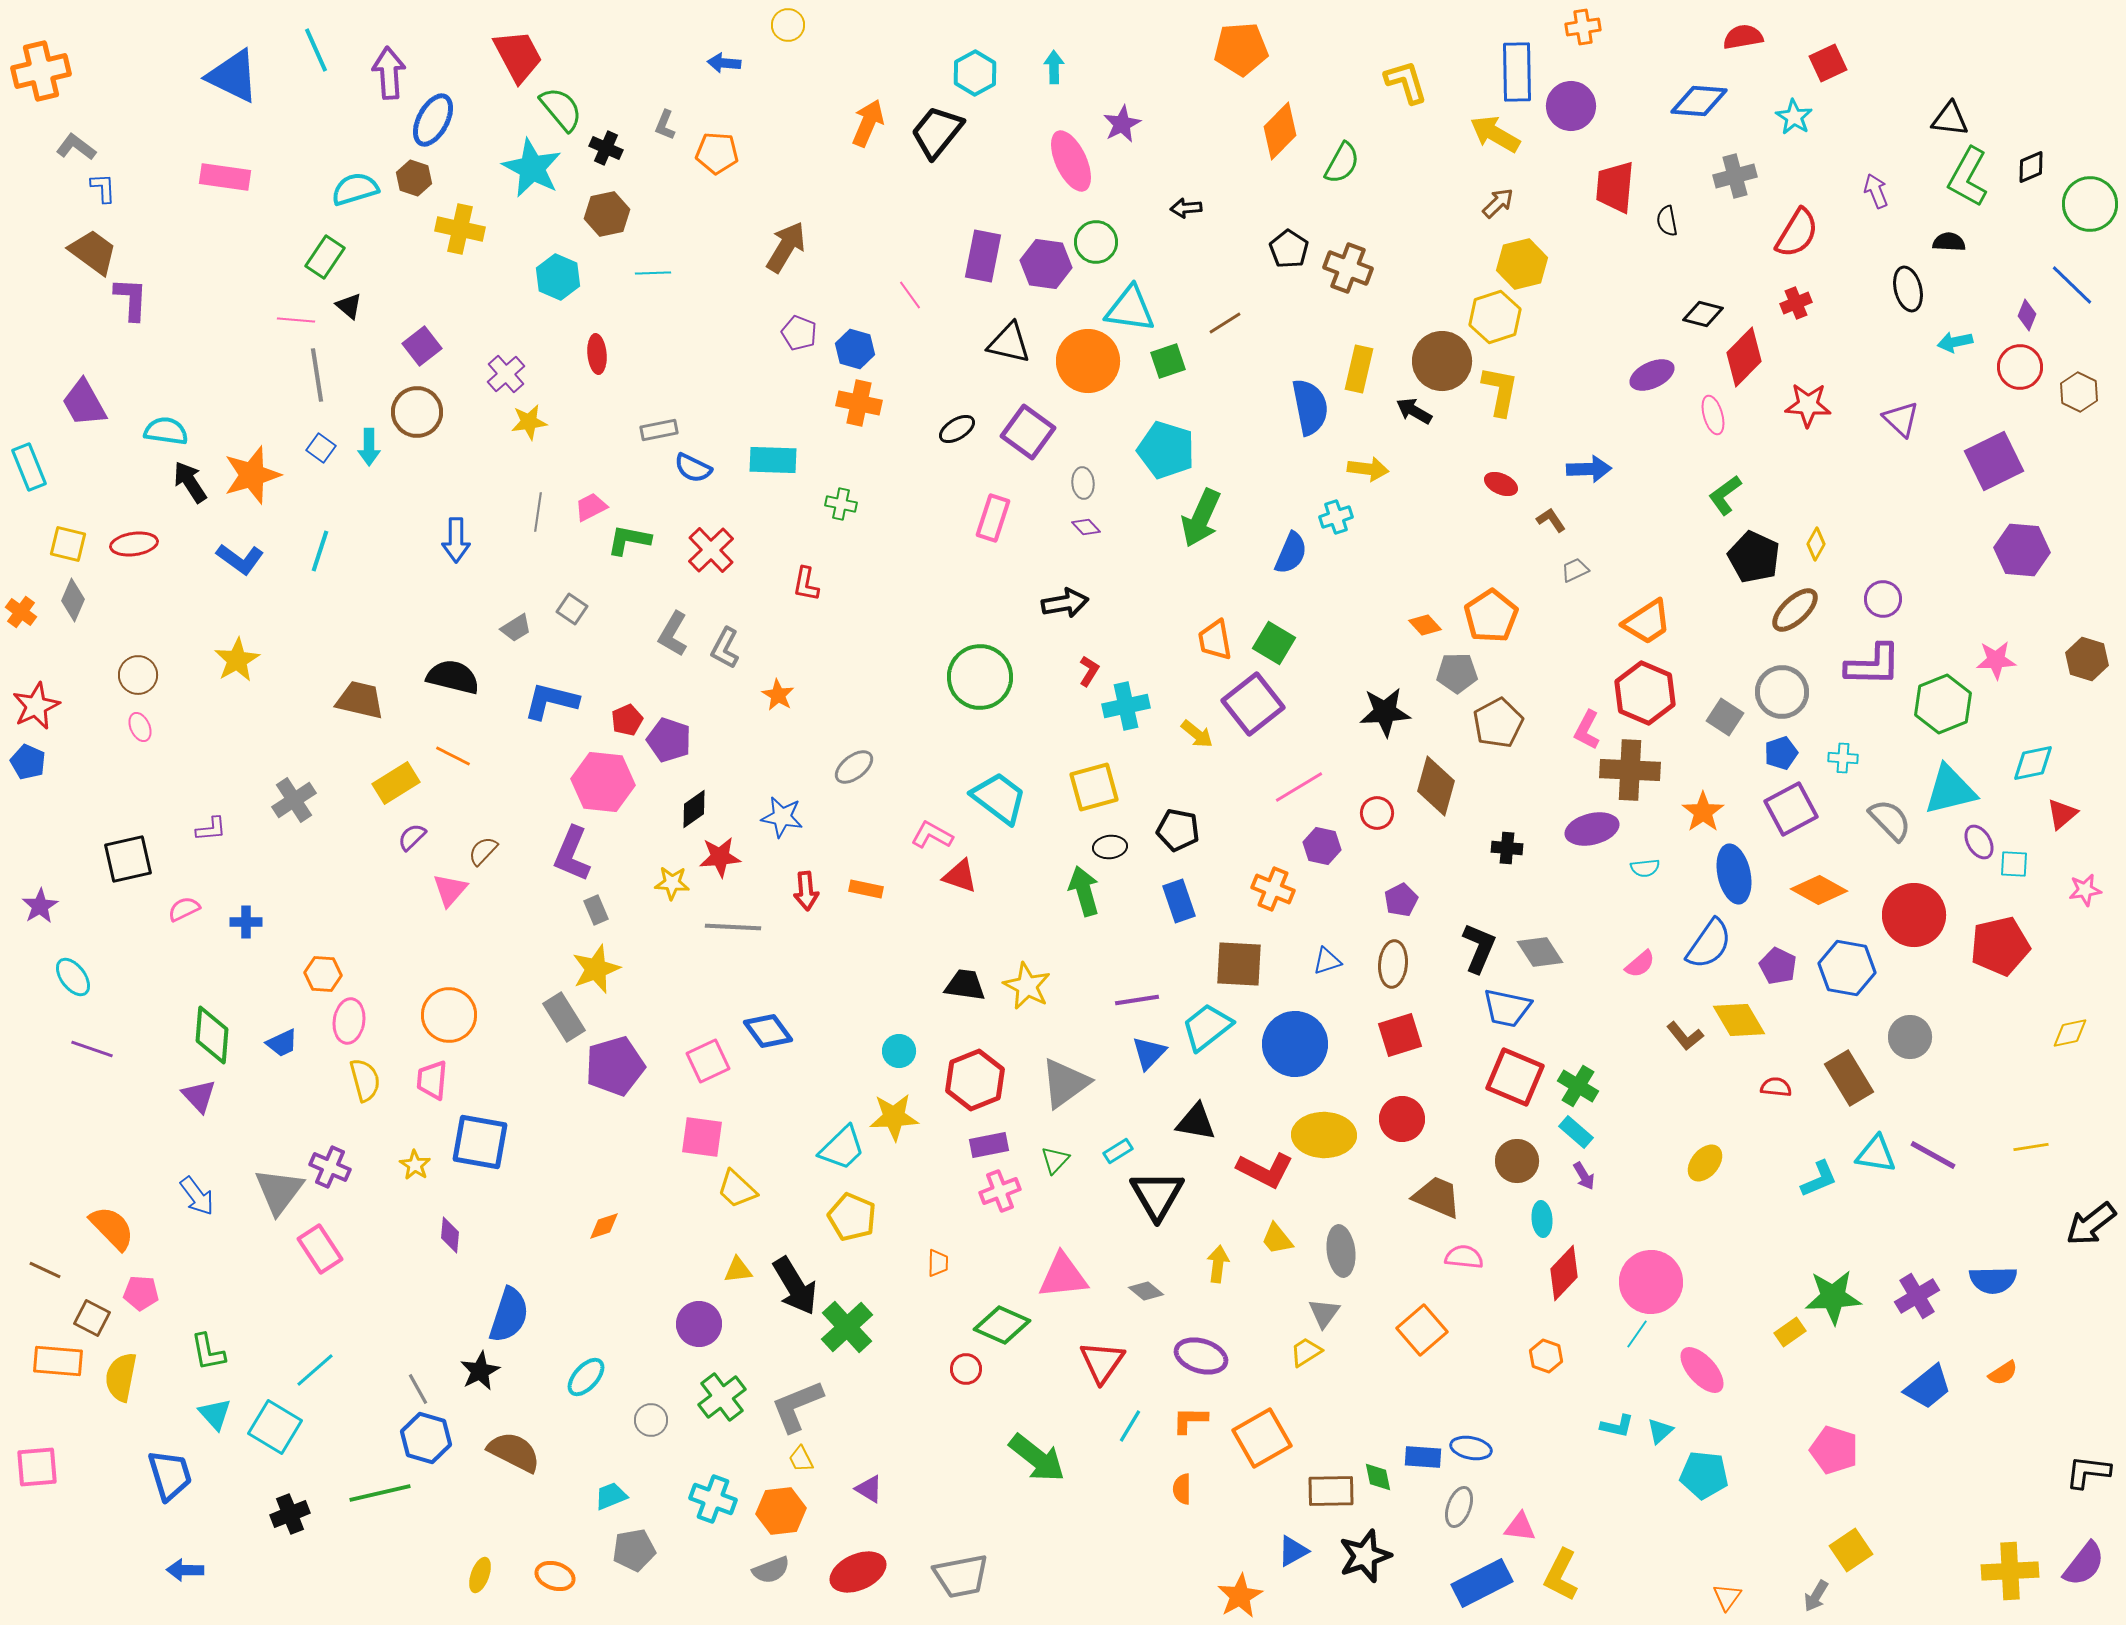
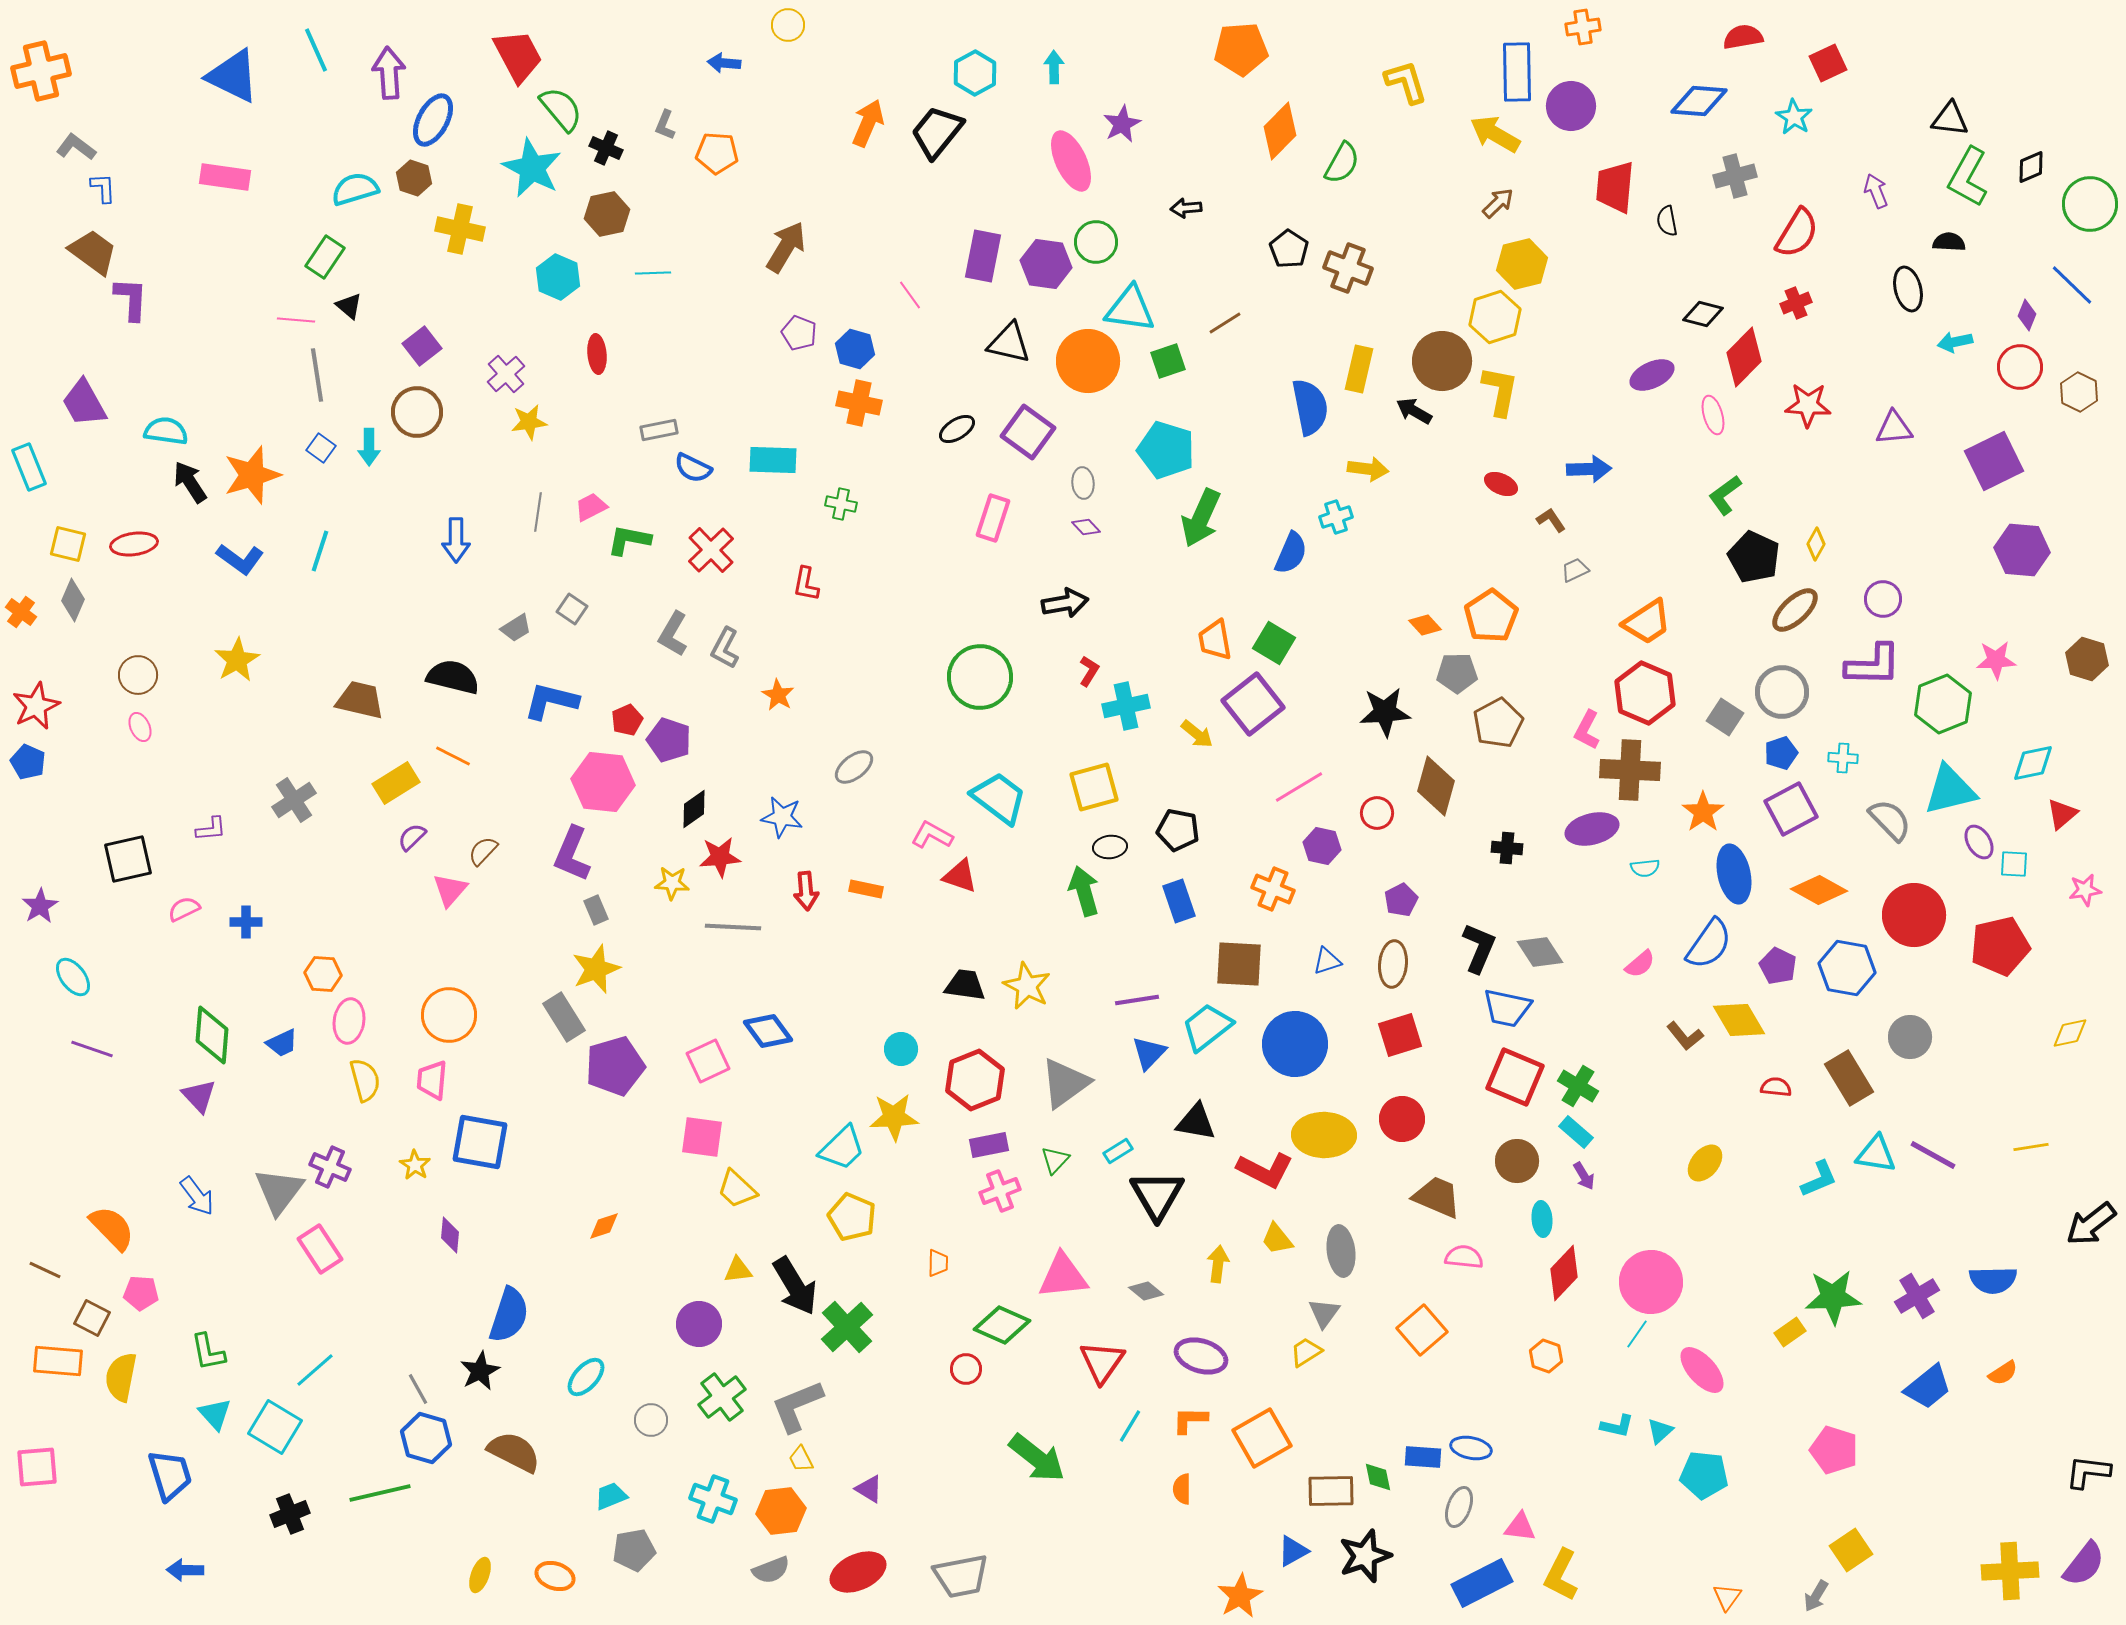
purple triangle at (1901, 419): moved 7 px left, 9 px down; rotated 48 degrees counterclockwise
cyan circle at (899, 1051): moved 2 px right, 2 px up
